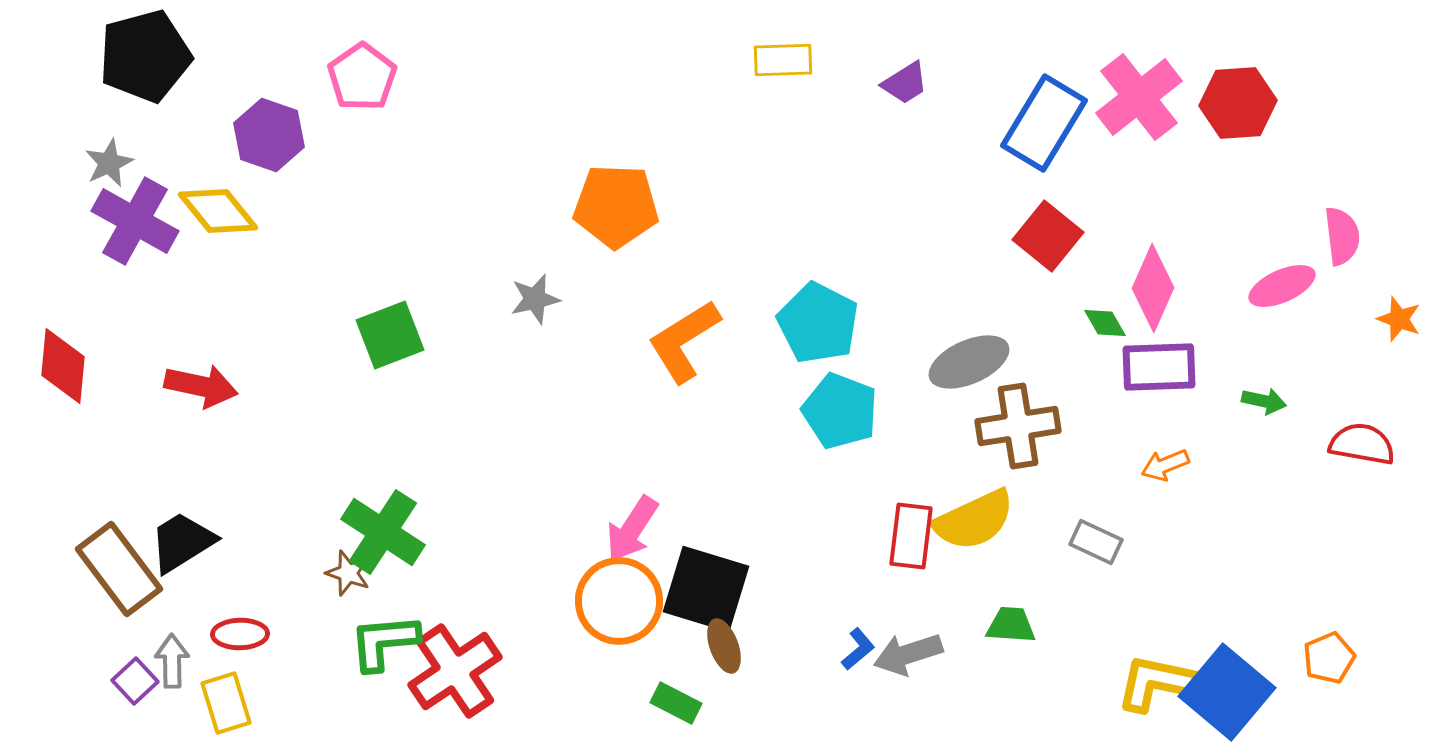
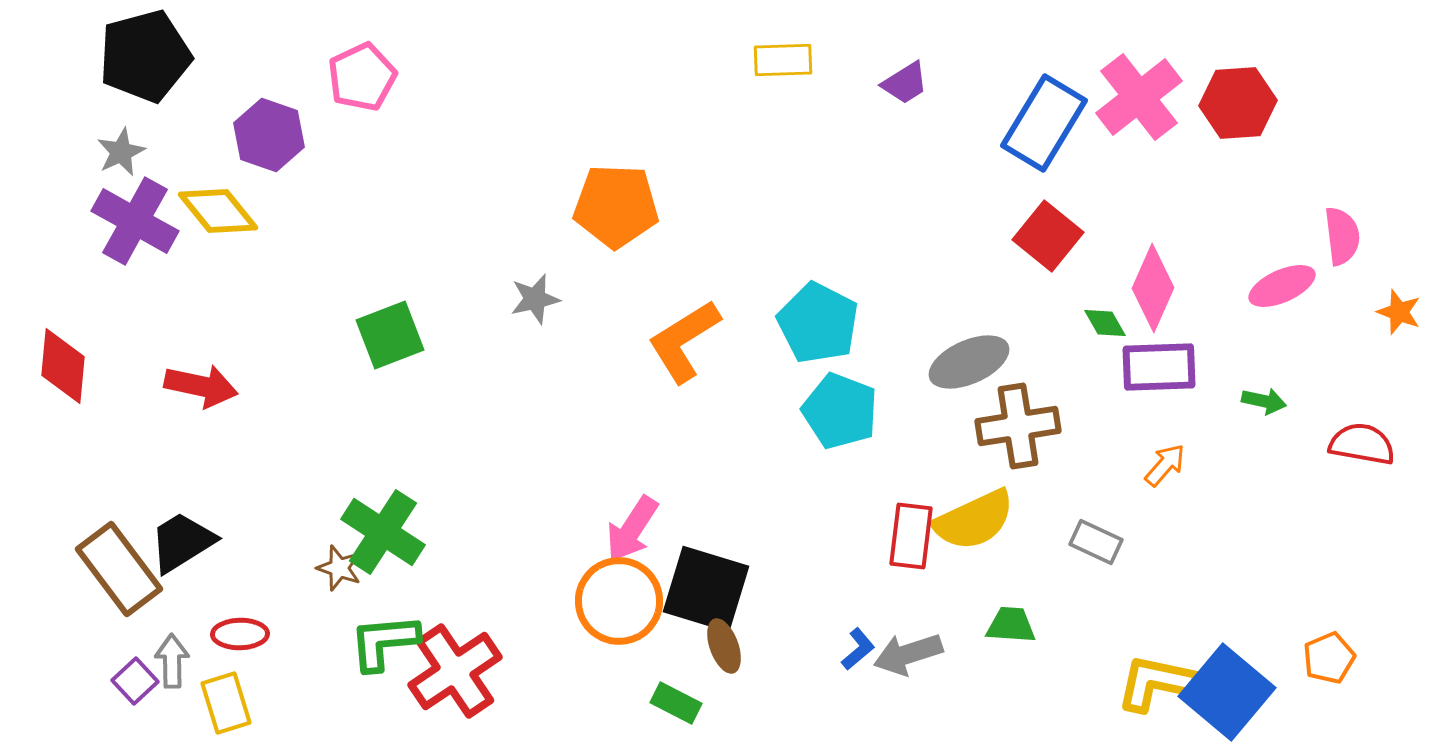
pink pentagon at (362, 77): rotated 10 degrees clockwise
gray star at (109, 163): moved 12 px right, 11 px up
orange star at (1399, 319): moved 7 px up
orange arrow at (1165, 465): rotated 153 degrees clockwise
brown star at (348, 573): moved 9 px left, 5 px up
